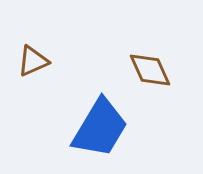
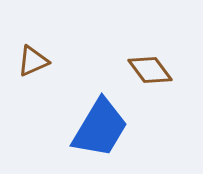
brown diamond: rotated 12 degrees counterclockwise
